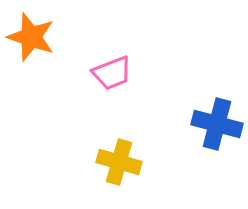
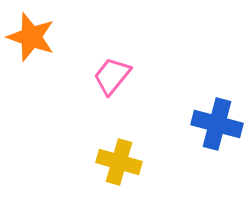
pink trapezoid: moved 3 px down; rotated 150 degrees clockwise
